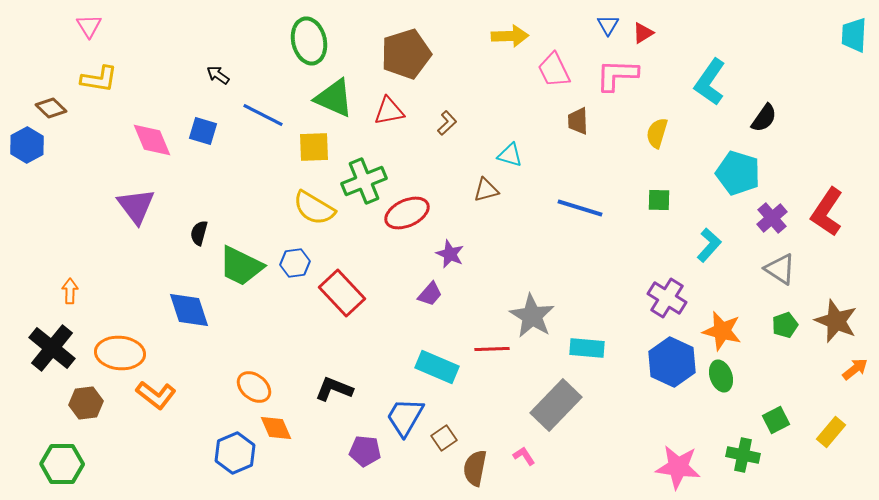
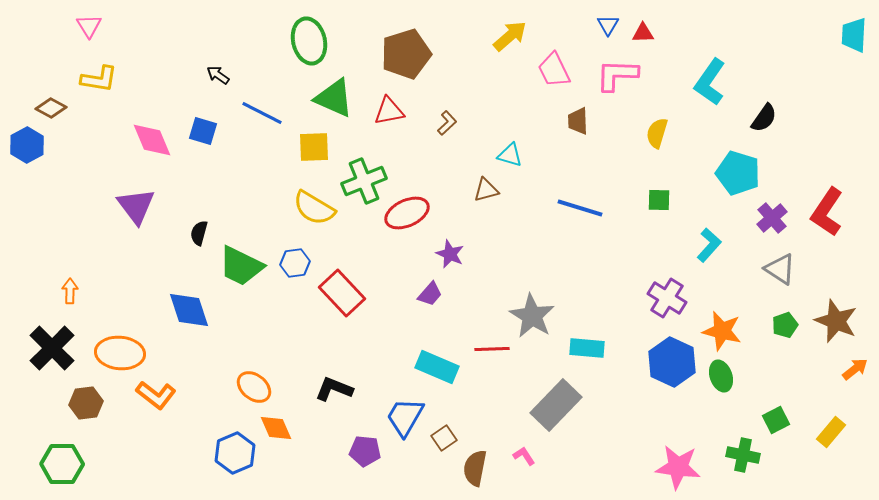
red triangle at (643, 33): rotated 30 degrees clockwise
yellow arrow at (510, 36): rotated 39 degrees counterclockwise
brown diamond at (51, 108): rotated 16 degrees counterclockwise
blue line at (263, 115): moved 1 px left, 2 px up
black cross at (52, 348): rotated 6 degrees clockwise
